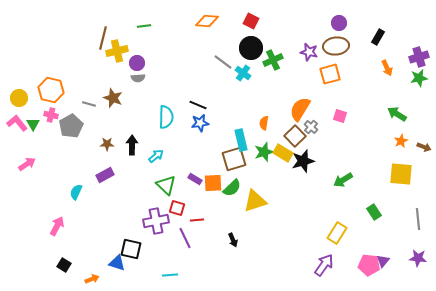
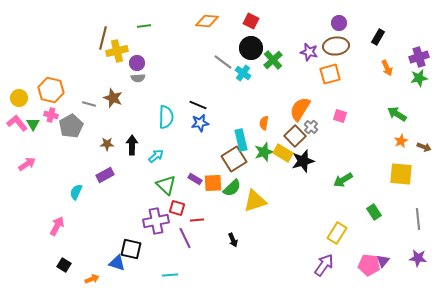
green cross at (273, 60): rotated 18 degrees counterclockwise
brown square at (234, 159): rotated 15 degrees counterclockwise
